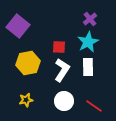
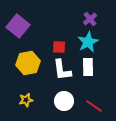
white L-shape: rotated 140 degrees clockwise
